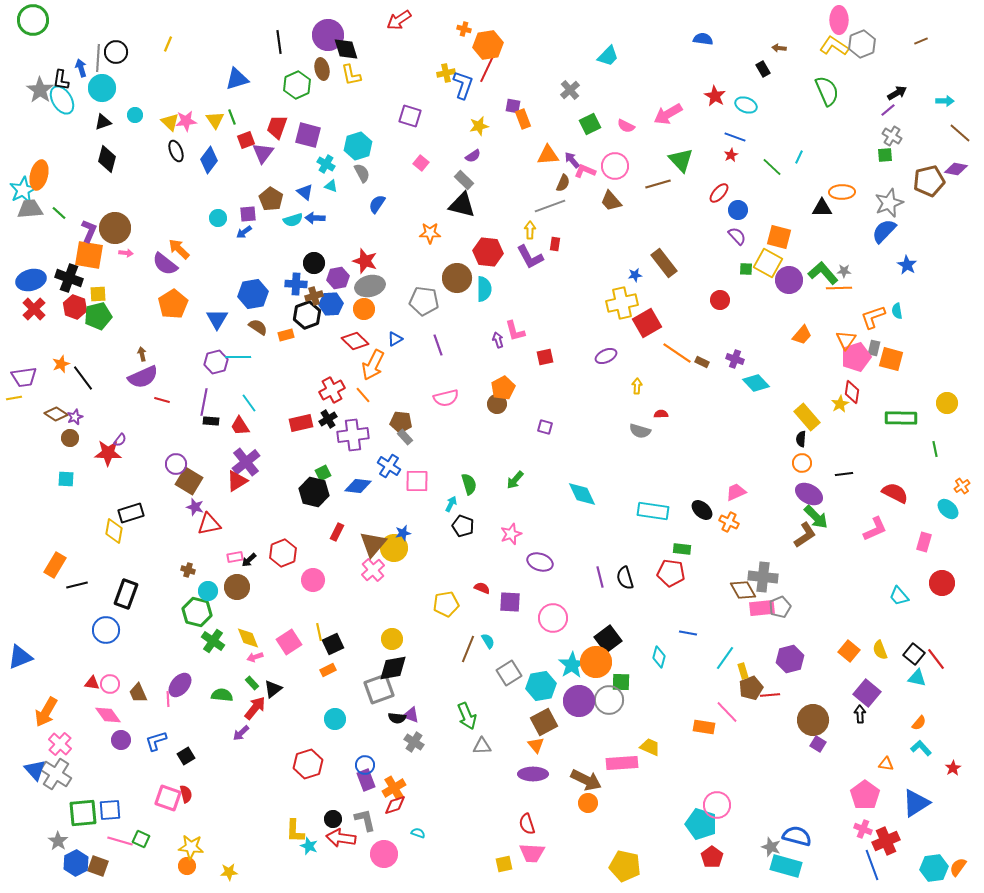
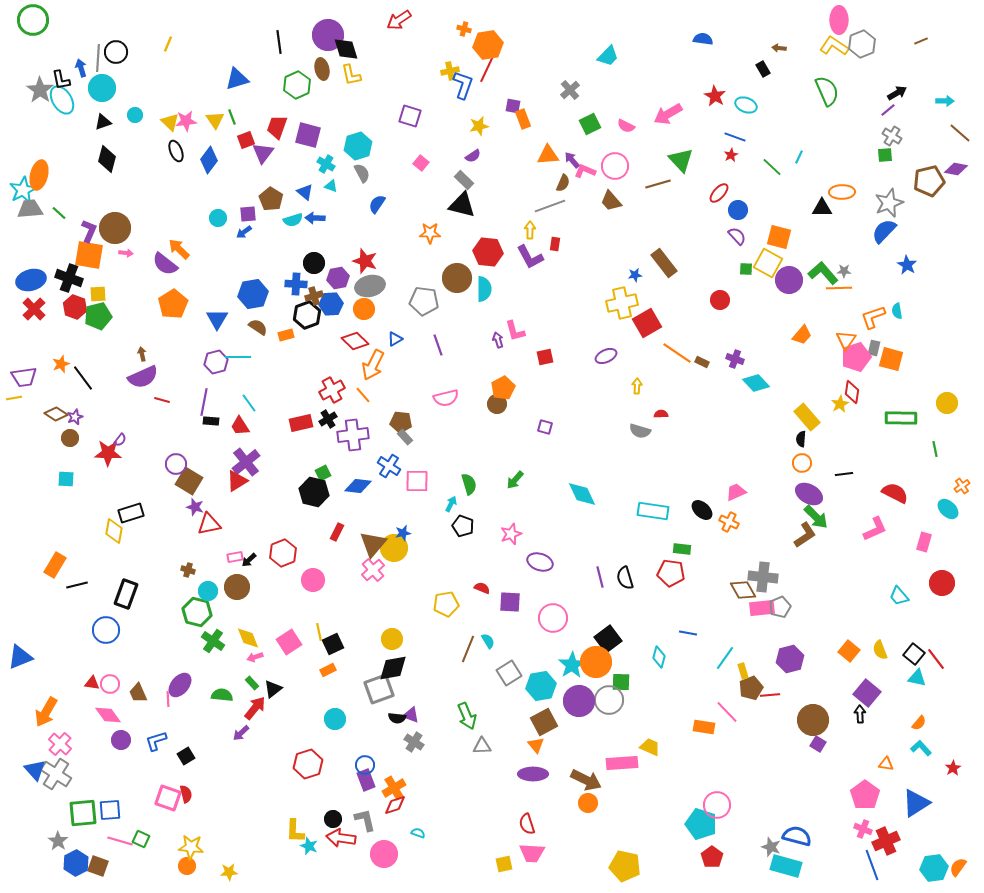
yellow cross at (446, 73): moved 4 px right, 2 px up
black L-shape at (61, 80): rotated 20 degrees counterclockwise
